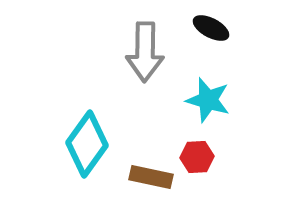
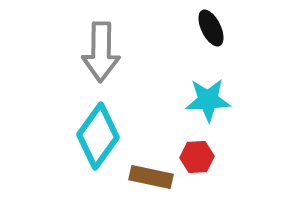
black ellipse: rotated 36 degrees clockwise
gray arrow: moved 44 px left
cyan star: rotated 18 degrees counterclockwise
cyan diamond: moved 11 px right, 8 px up
